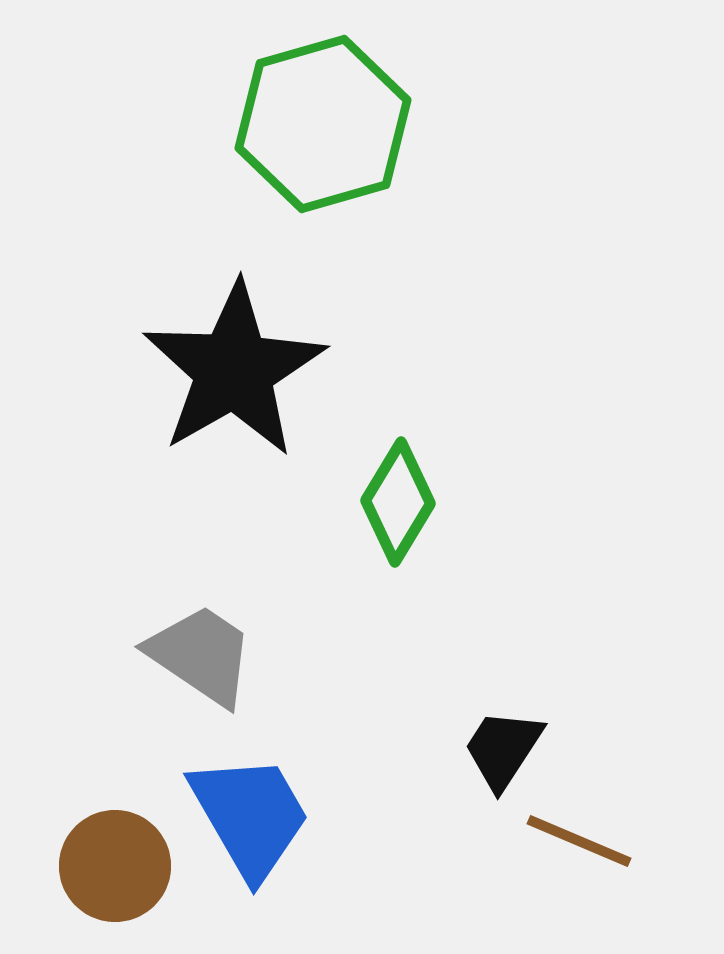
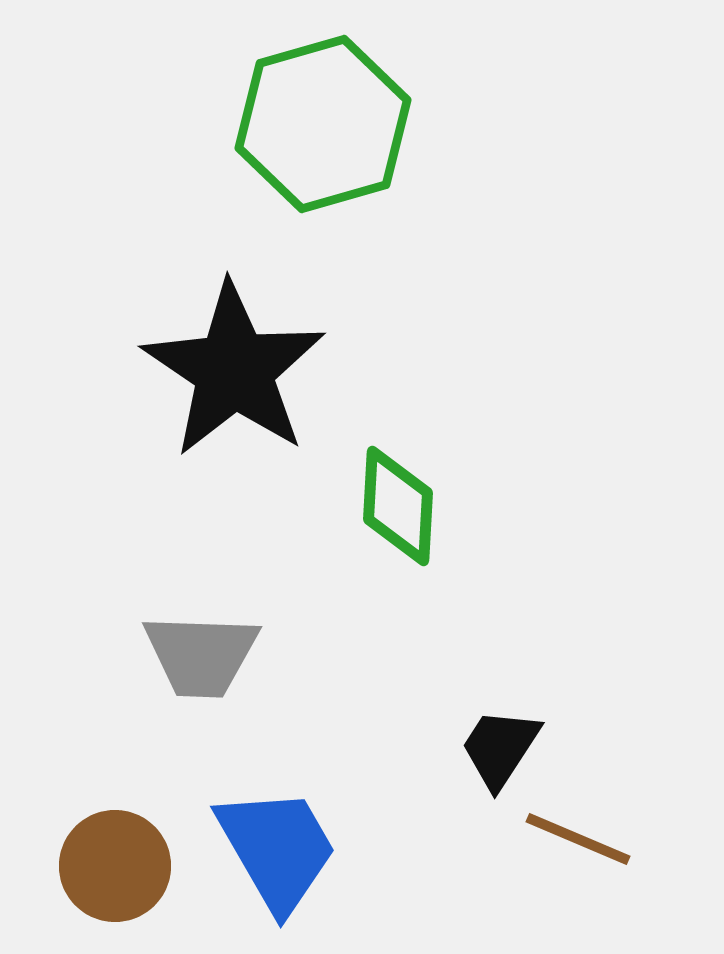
black star: rotated 8 degrees counterclockwise
green diamond: moved 4 px down; rotated 28 degrees counterclockwise
gray trapezoid: rotated 148 degrees clockwise
black trapezoid: moved 3 px left, 1 px up
blue trapezoid: moved 27 px right, 33 px down
brown line: moved 1 px left, 2 px up
